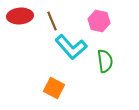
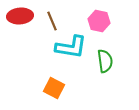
cyan L-shape: rotated 40 degrees counterclockwise
